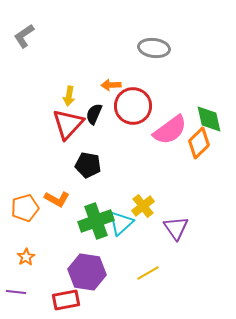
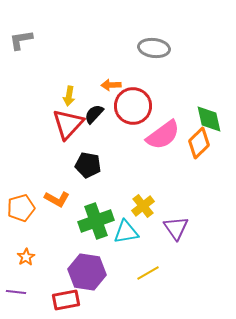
gray L-shape: moved 3 px left, 4 px down; rotated 25 degrees clockwise
black semicircle: rotated 20 degrees clockwise
pink semicircle: moved 7 px left, 5 px down
orange pentagon: moved 4 px left
cyan triangle: moved 5 px right, 9 px down; rotated 32 degrees clockwise
